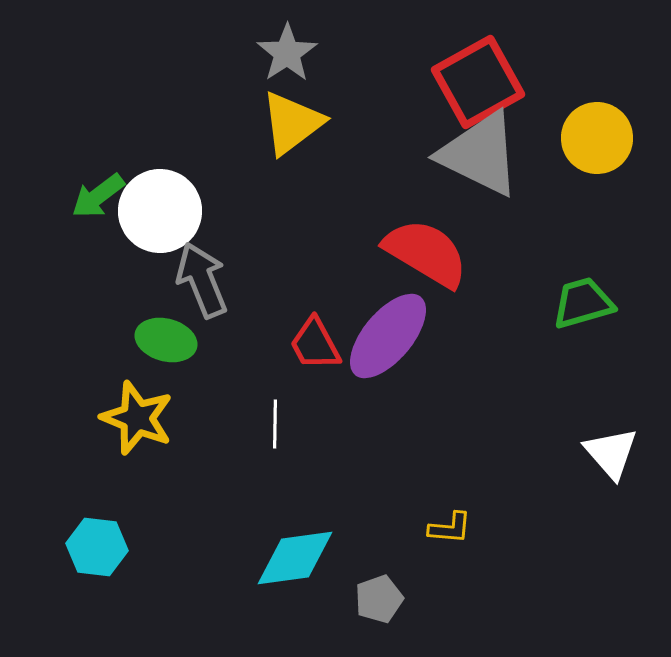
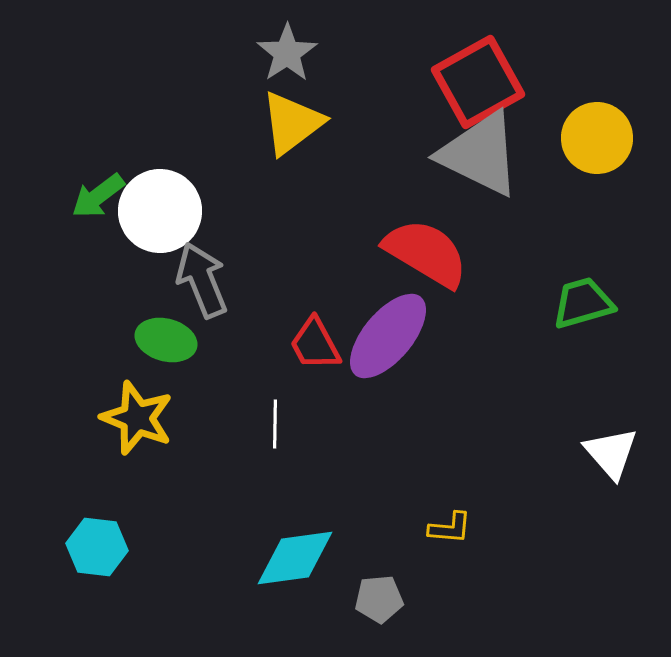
gray pentagon: rotated 15 degrees clockwise
